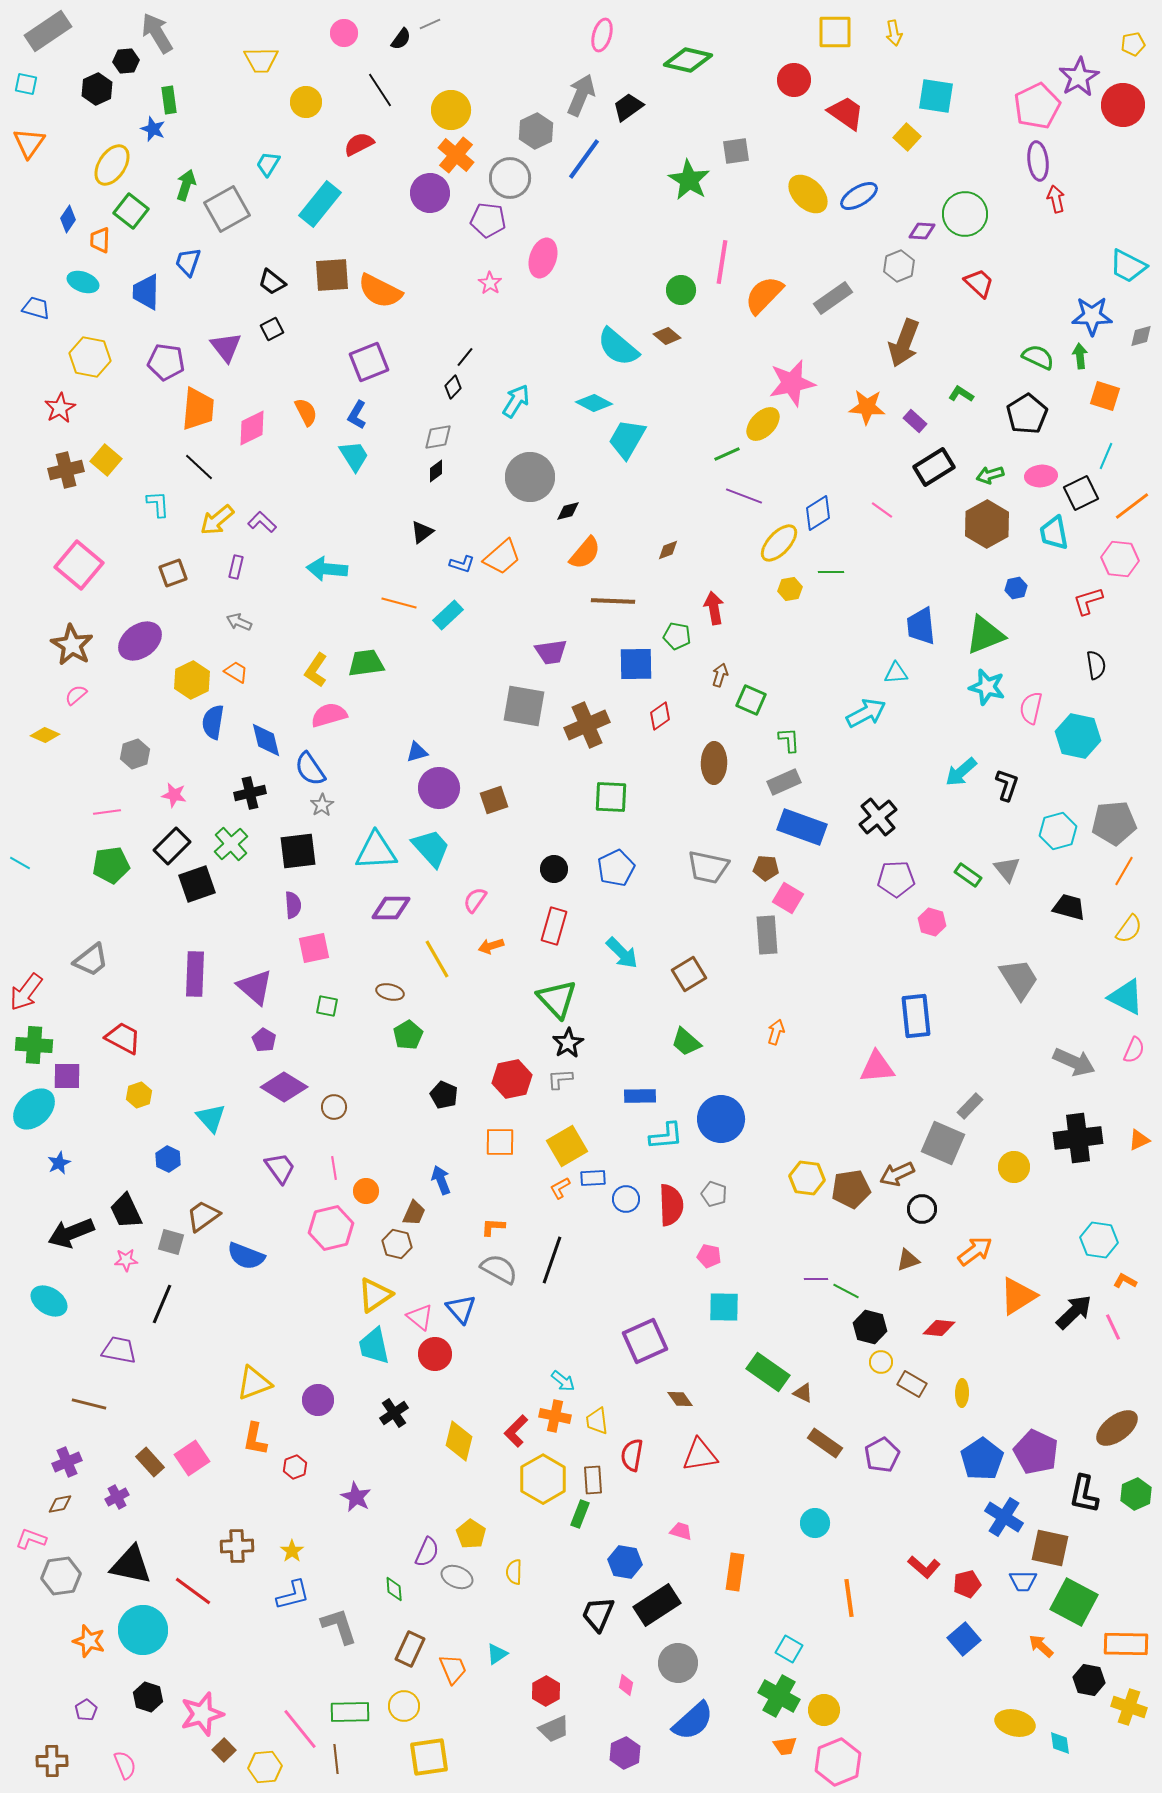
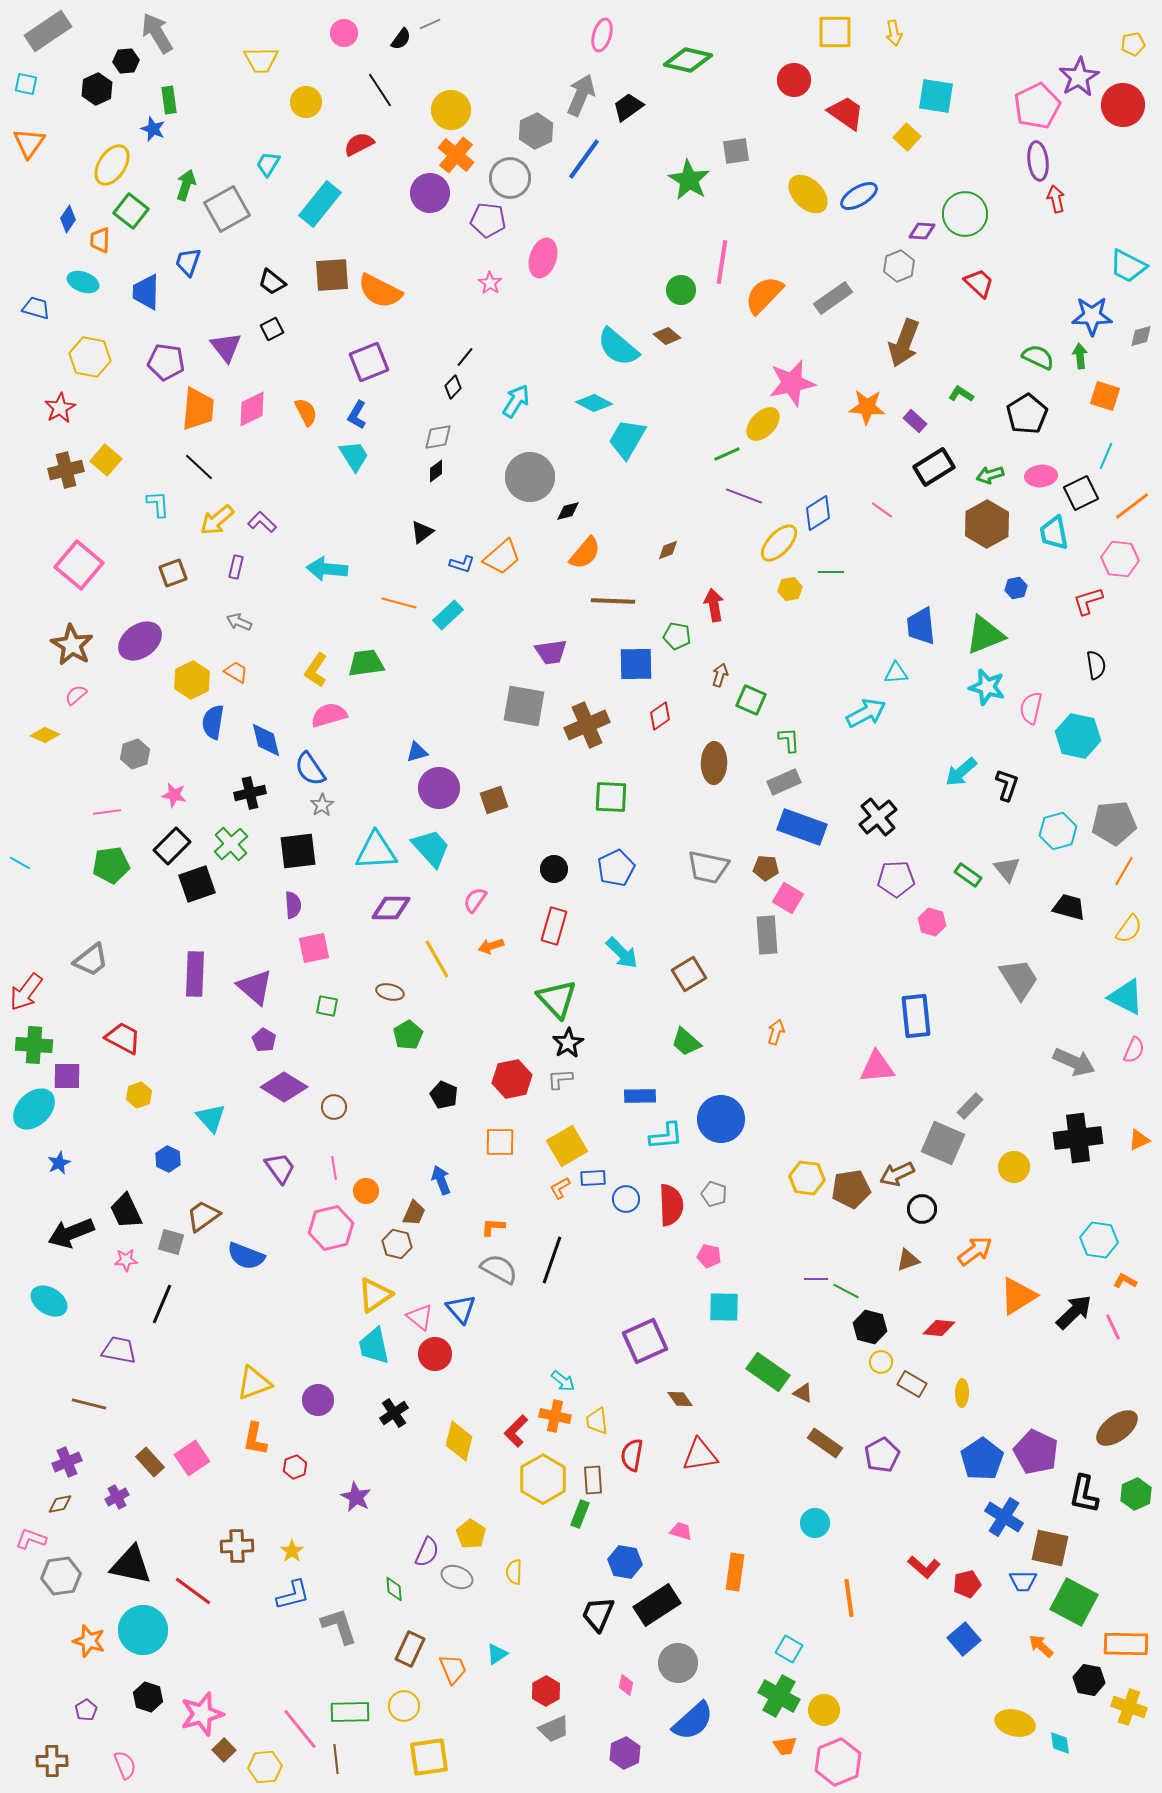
pink diamond at (252, 428): moved 19 px up
red arrow at (714, 608): moved 3 px up
